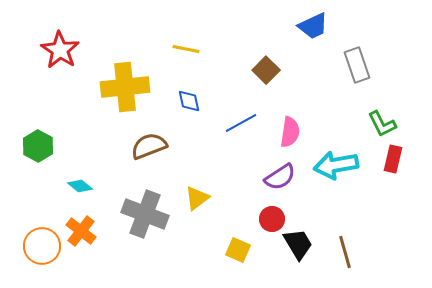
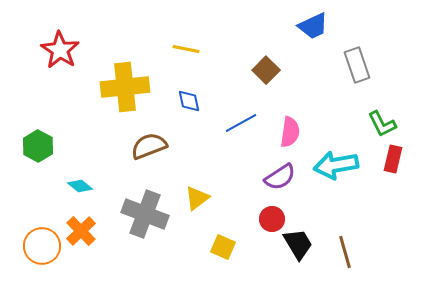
orange cross: rotated 8 degrees clockwise
yellow square: moved 15 px left, 3 px up
